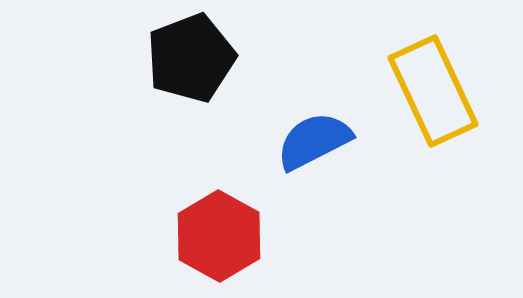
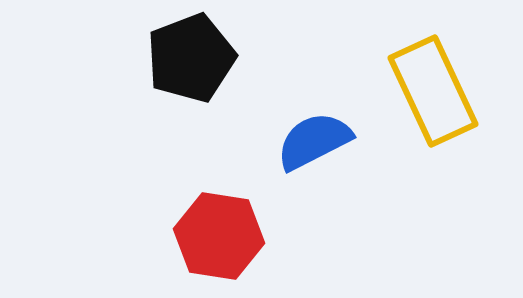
red hexagon: rotated 20 degrees counterclockwise
